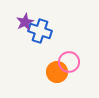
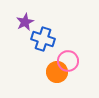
blue cross: moved 3 px right, 8 px down
pink circle: moved 1 px left, 1 px up
